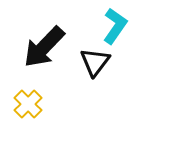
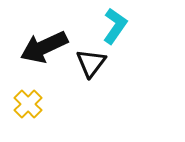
black arrow: rotated 21 degrees clockwise
black triangle: moved 4 px left, 1 px down
